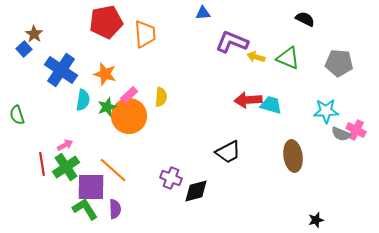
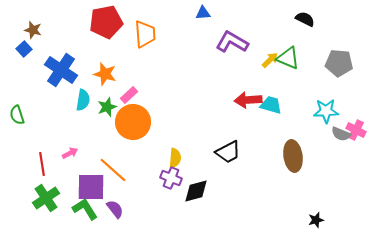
brown star: moved 1 px left, 4 px up; rotated 18 degrees counterclockwise
purple L-shape: rotated 8 degrees clockwise
yellow arrow: moved 14 px right, 3 px down; rotated 120 degrees clockwise
yellow semicircle: moved 14 px right, 61 px down
orange circle: moved 4 px right, 6 px down
pink arrow: moved 5 px right, 8 px down
green cross: moved 20 px left, 31 px down
purple semicircle: rotated 36 degrees counterclockwise
